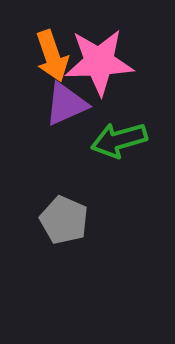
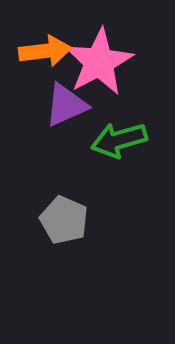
orange arrow: moved 7 px left, 5 px up; rotated 78 degrees counterclockwise
pink star: rotated 26 degrees counterclockwise
purple triangle: moved 1 px down
